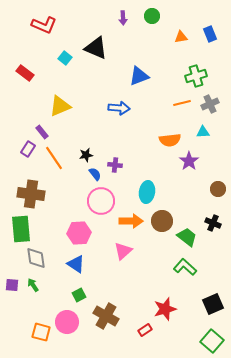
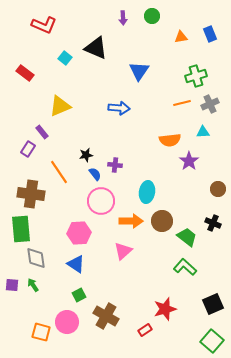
blue triangle at (139, 76): moved 5 px up; rotated 35 degrees counterclockwise
orange line at (54, 158): moved 5 px right, 14 px down
